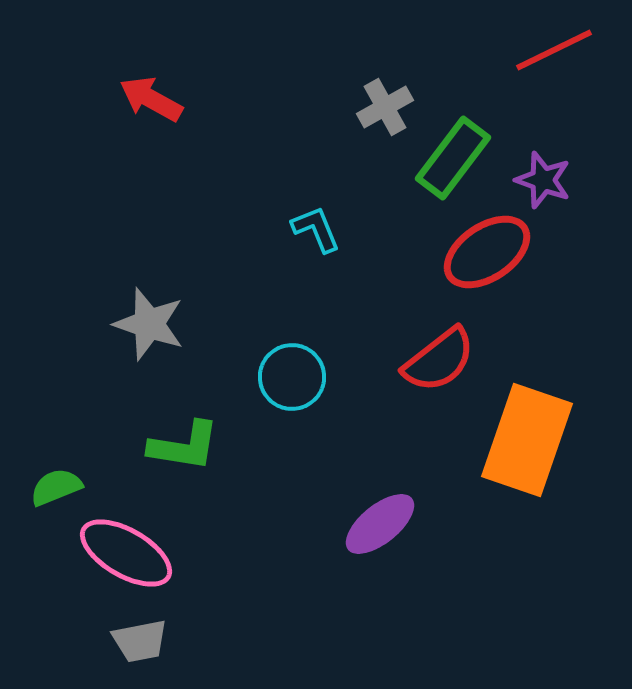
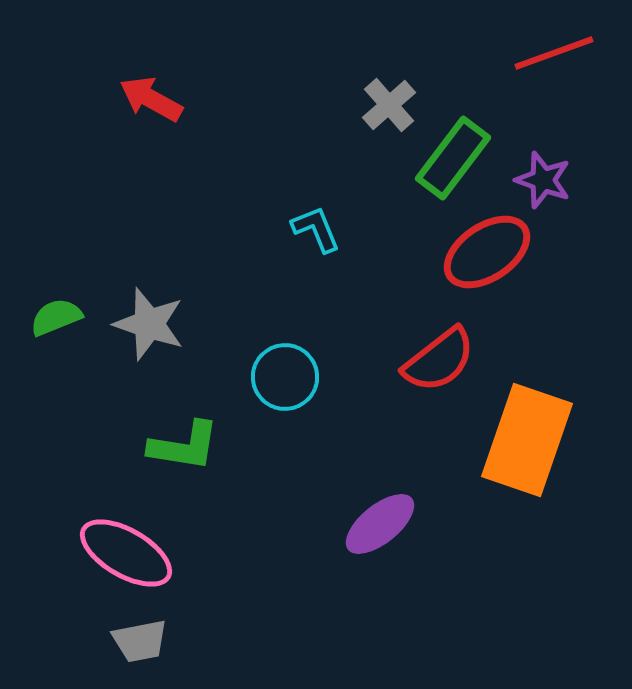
red line: moved 3 px down; rotated 6 degrees clockwise
gray cross: moved 4 px right, 2 px up; rotated 12 degrees counterclockwise
cyan circle: moved 7 px left
green semicircle: moved 170 px up
